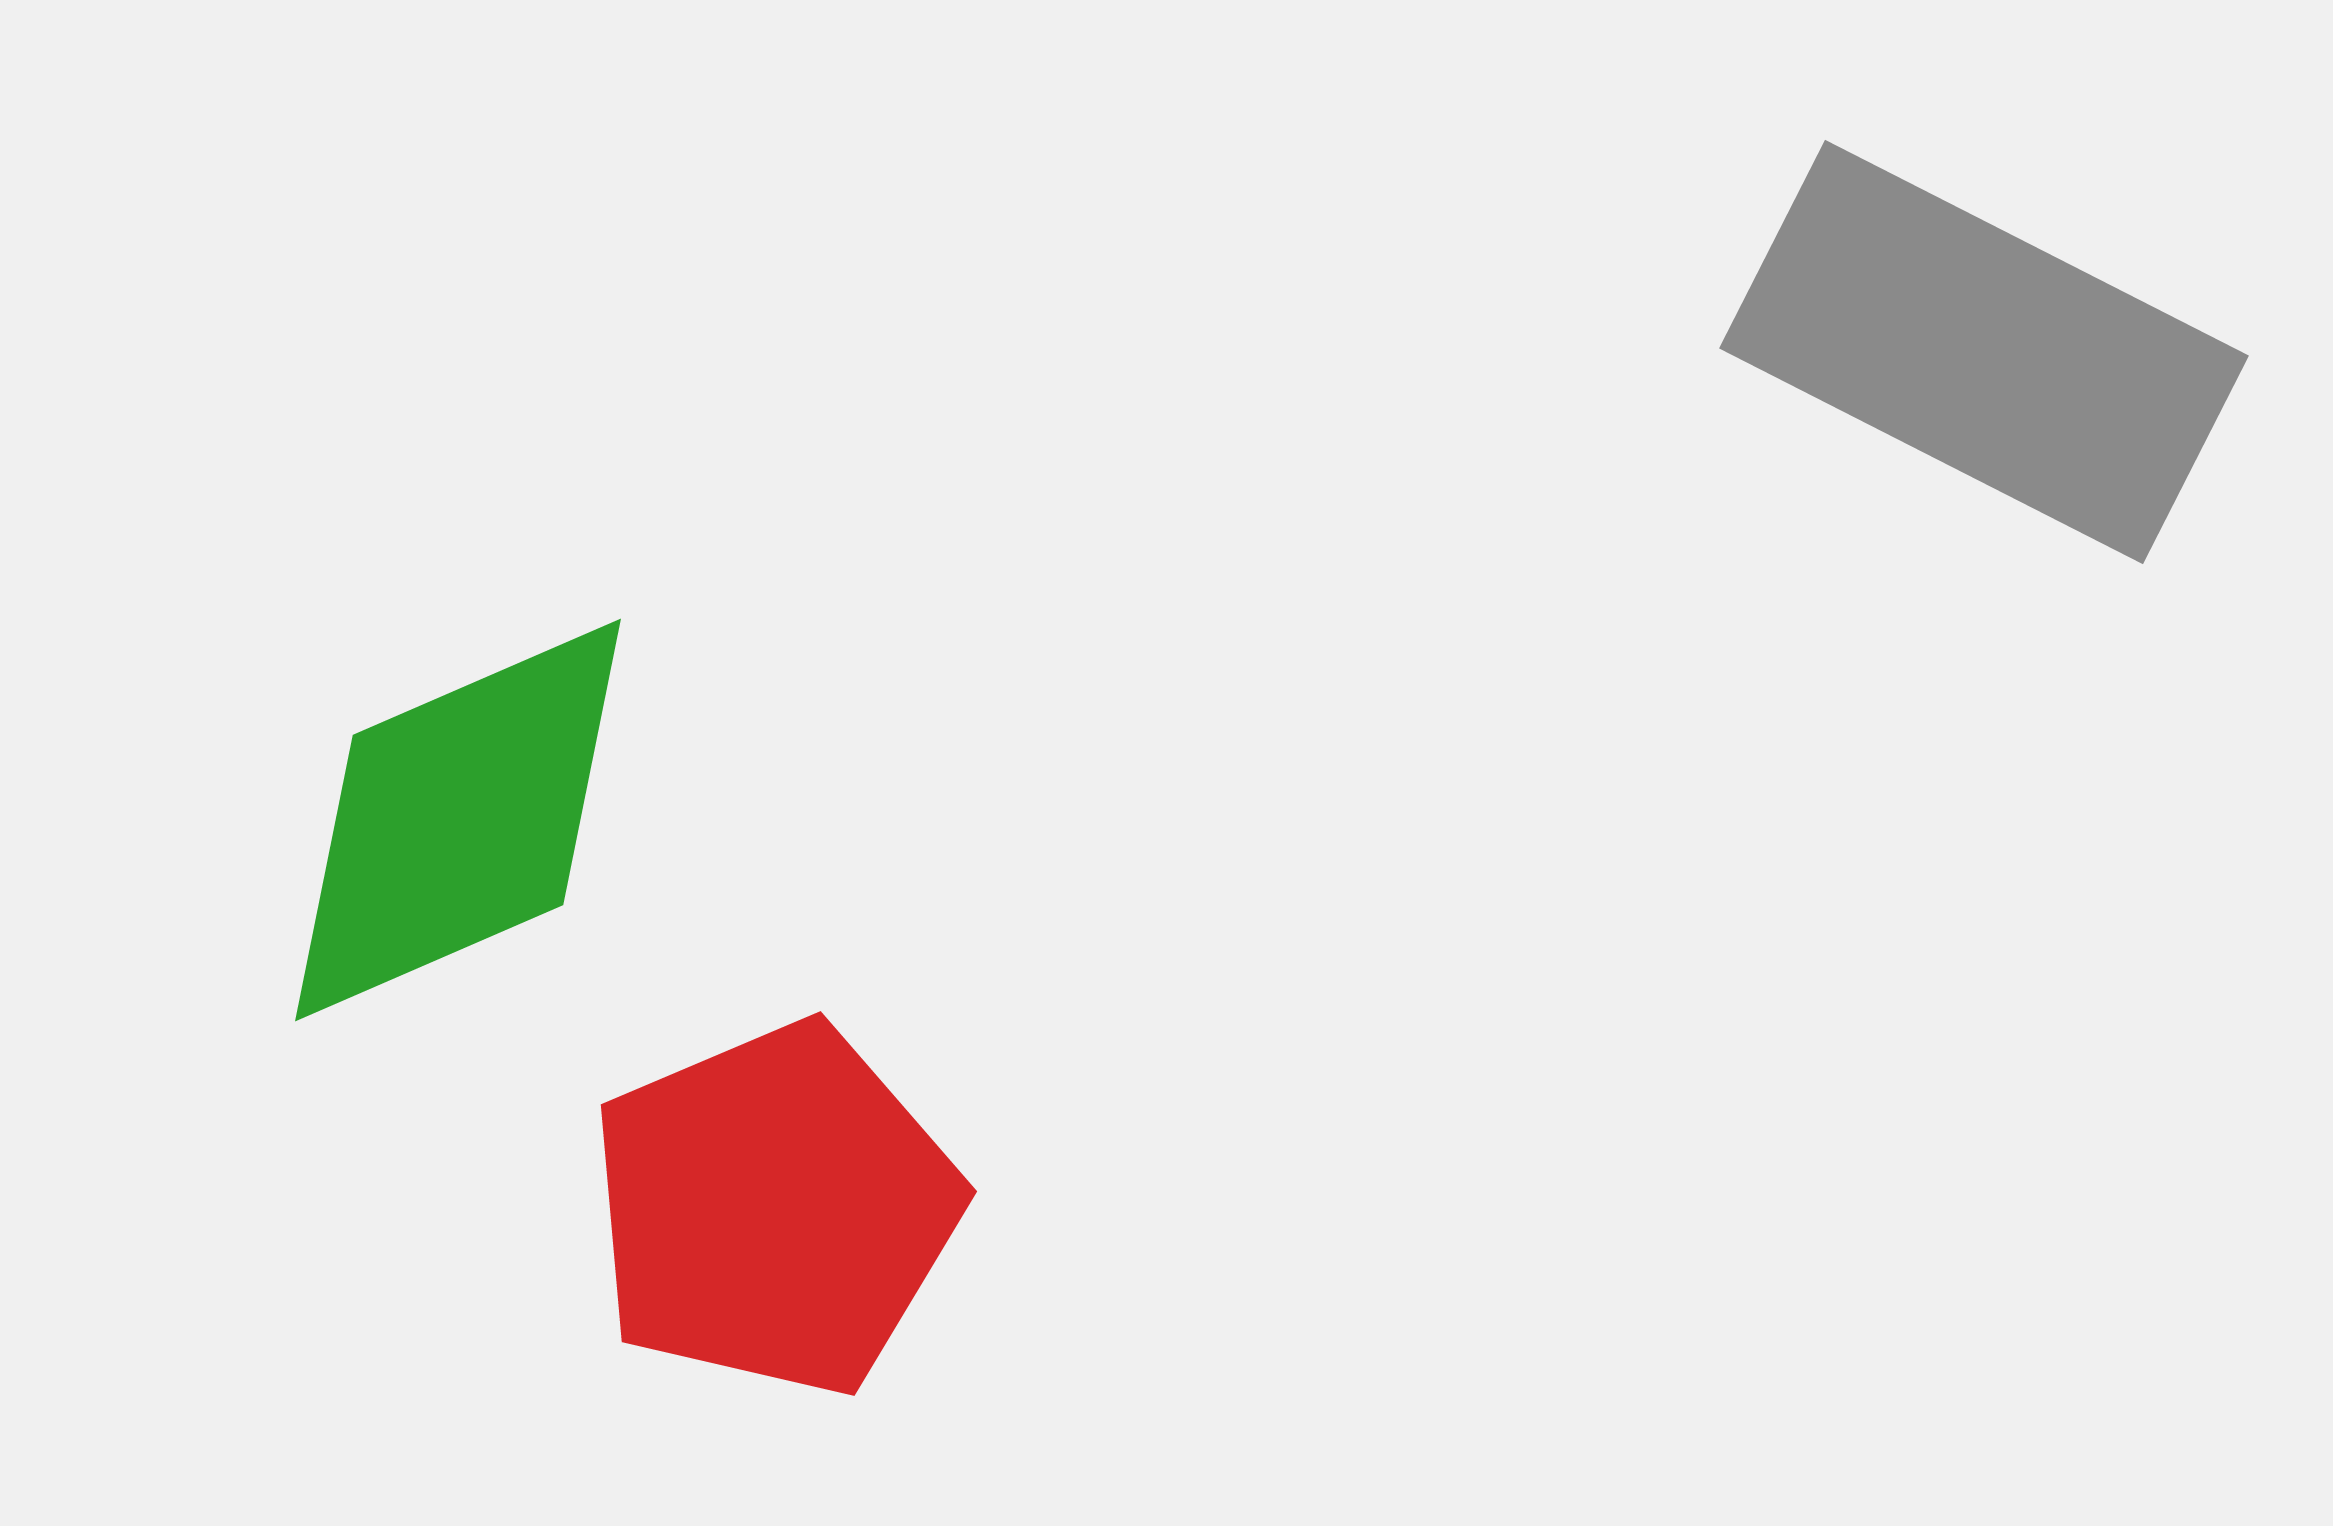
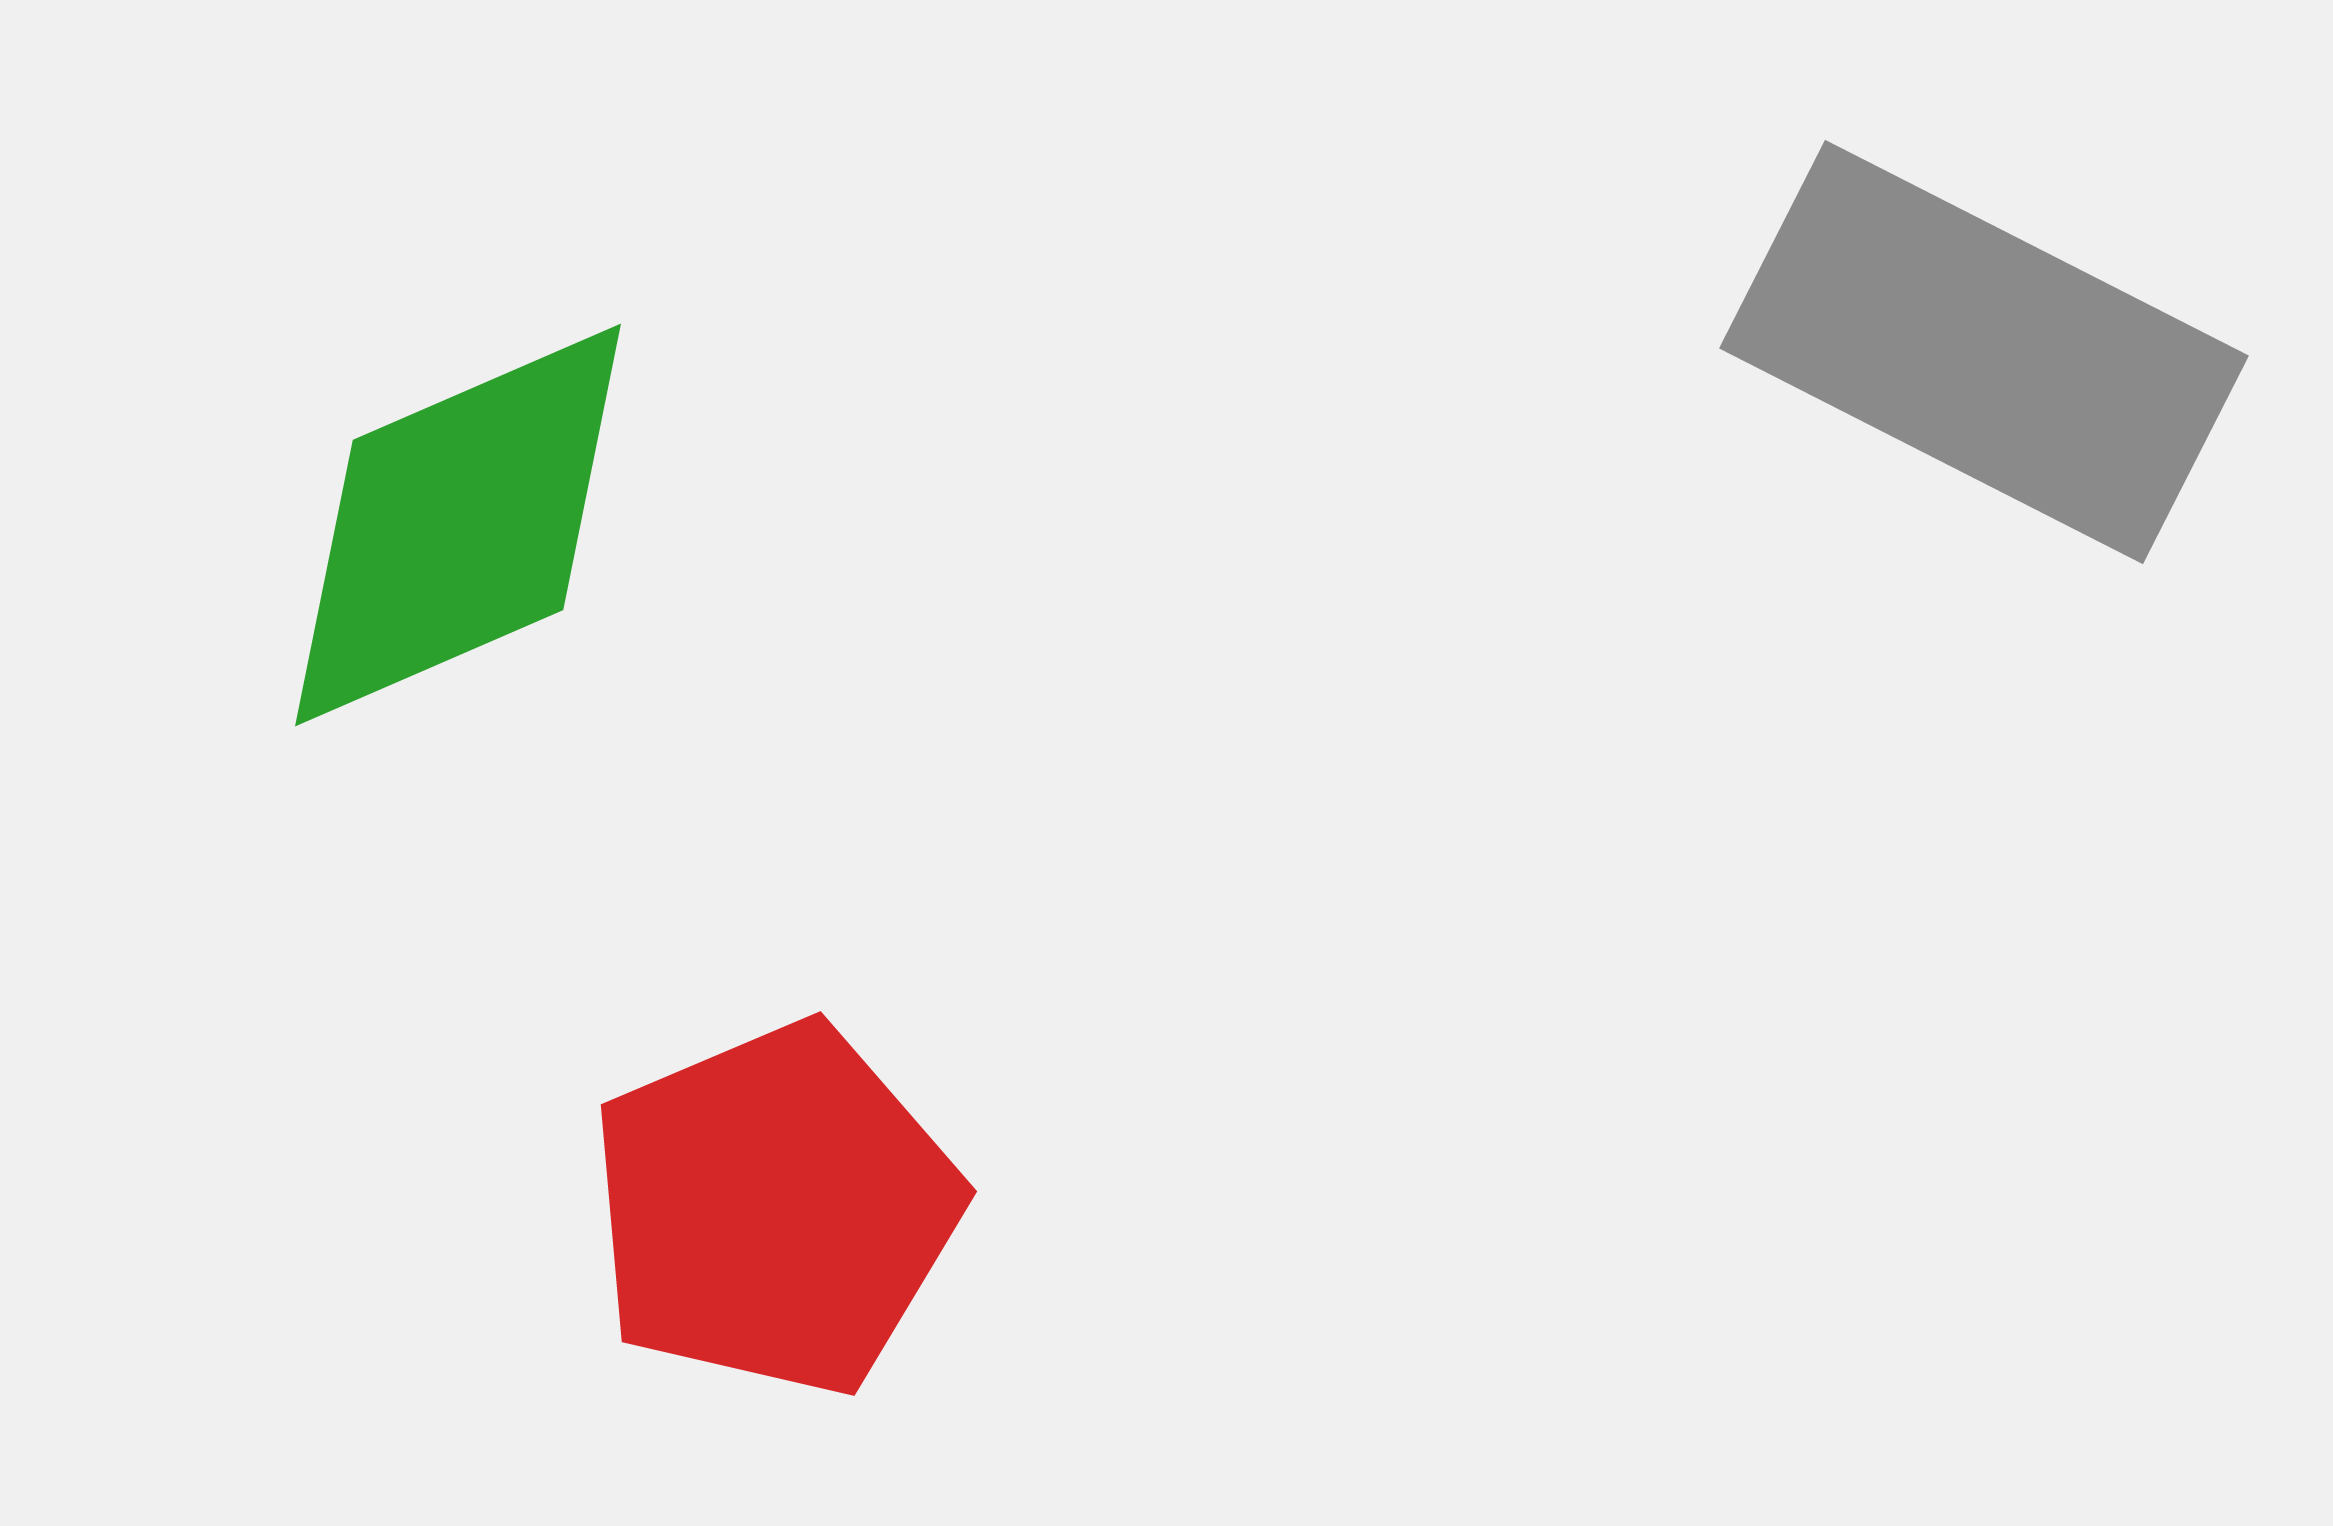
green diamond: moved 295 px up
